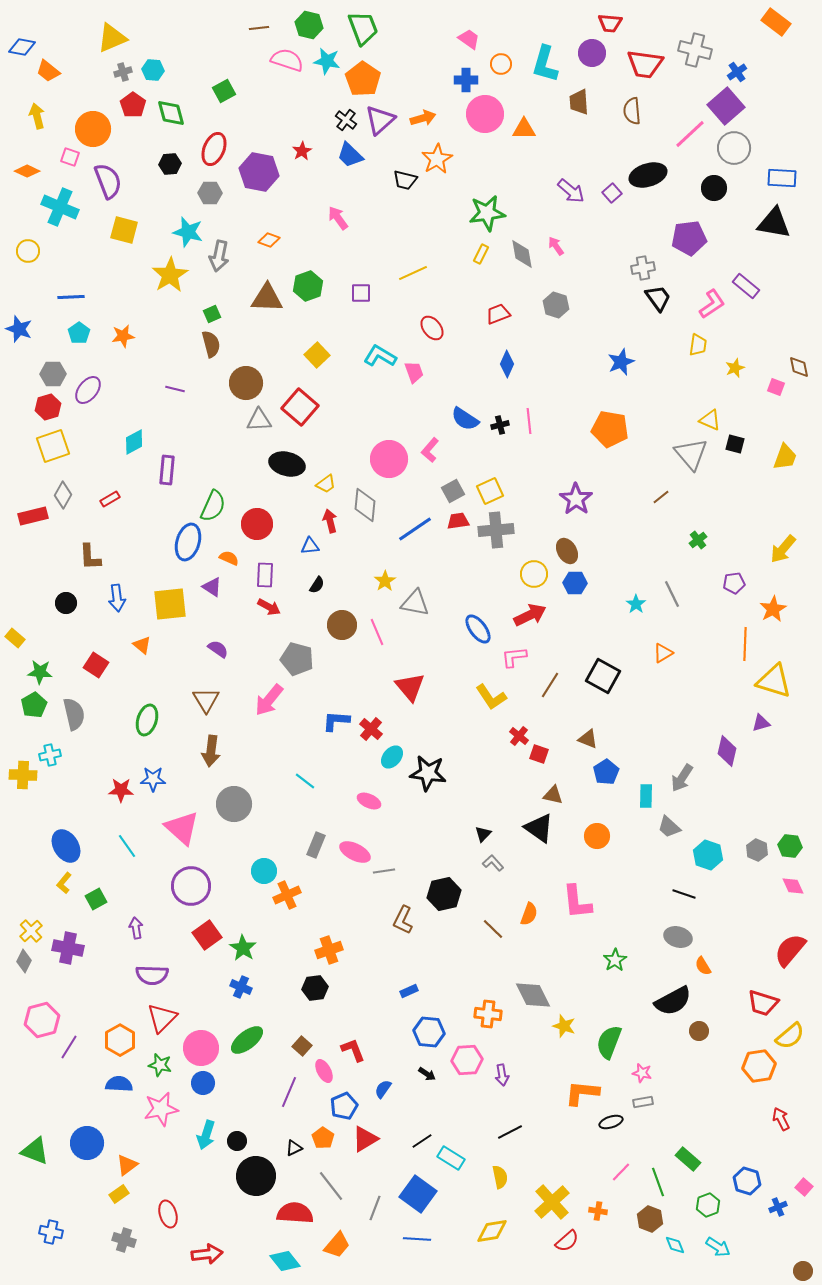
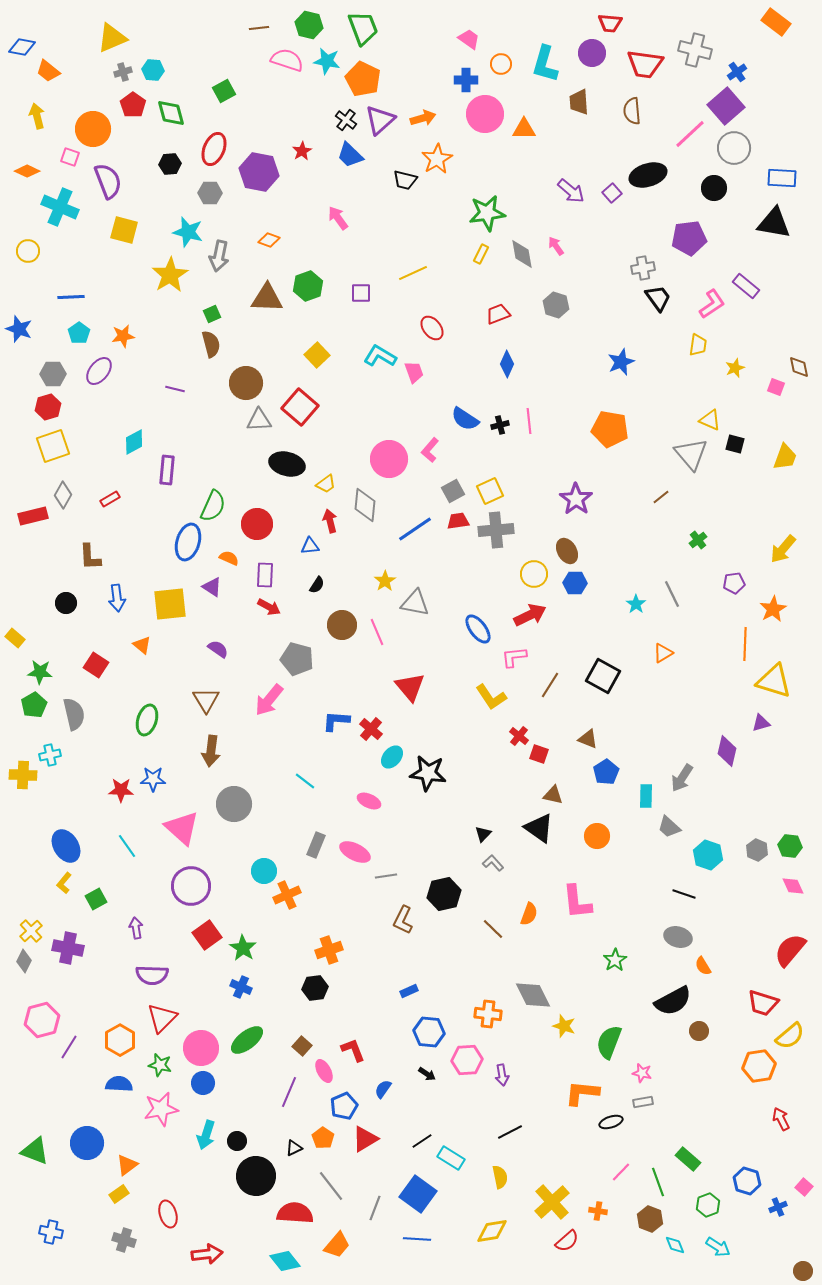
orange pentagon at (363, 79): rotated 8 degrees counterclockwise
purple ellipse at (88, 390): moved 11 px right, 19 px up
gray line at (384, 871): moved 2 px right, 5 px down
